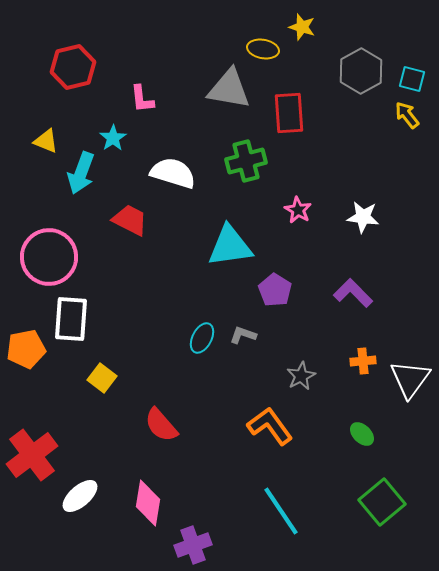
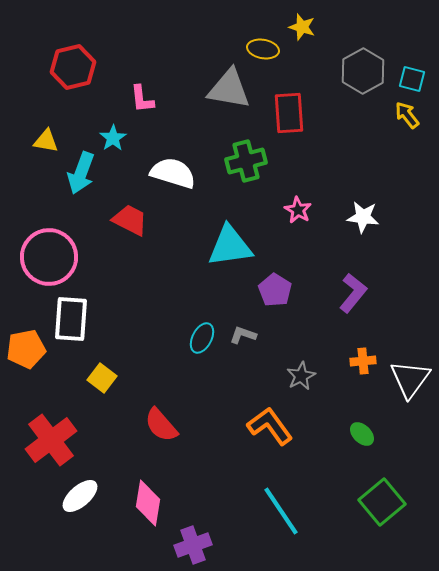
gray hexagon: moved 2 px right
yellow triangle: rotated 12 degrees counterclockwise
purple L-shape: rotated 84 degrees clockwise
red cross: moved 19 px right, 15 px up
